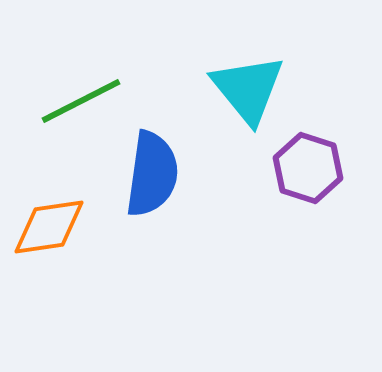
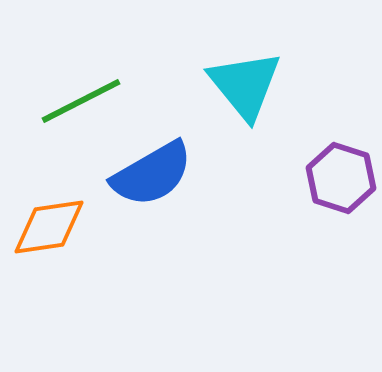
cyan triangle: moved 3 px left, 4 px up
purple hexagon: moved 33 px right, 10 px down
blue semicircle: rotated 52 degrees clockwise
